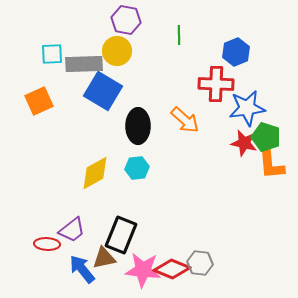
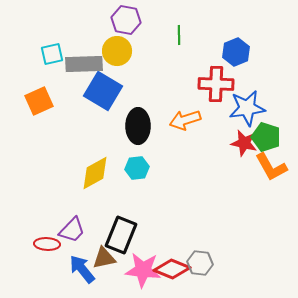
cyan square: rotated 10 degrees counterclockwise
orange arrow: rotated 120 degrees clockwise
orange L-shape: moved 3 px down; rotated 24 degrees counterclockwise
purple trapezoid: rotated 8 degrees counterclockwise
